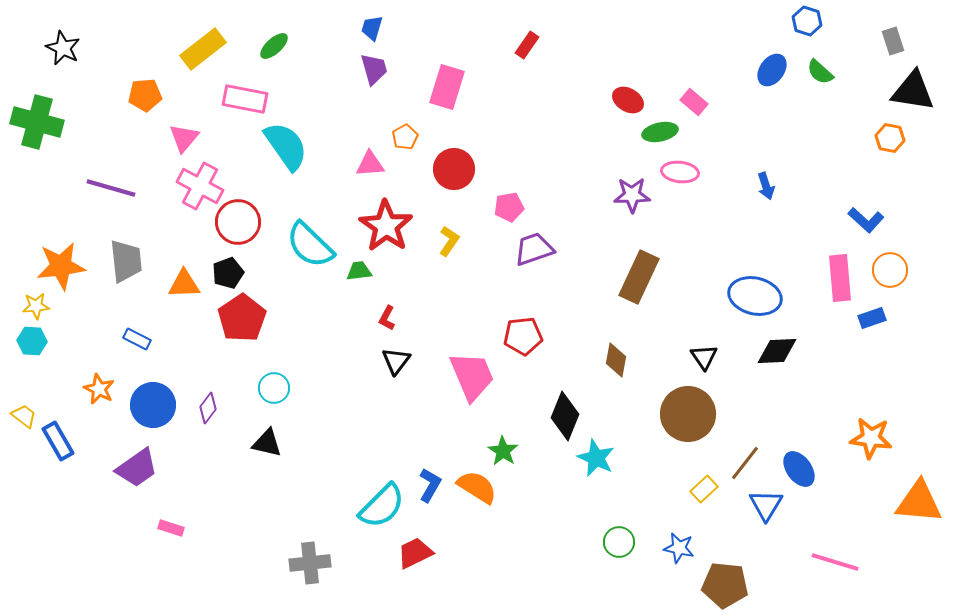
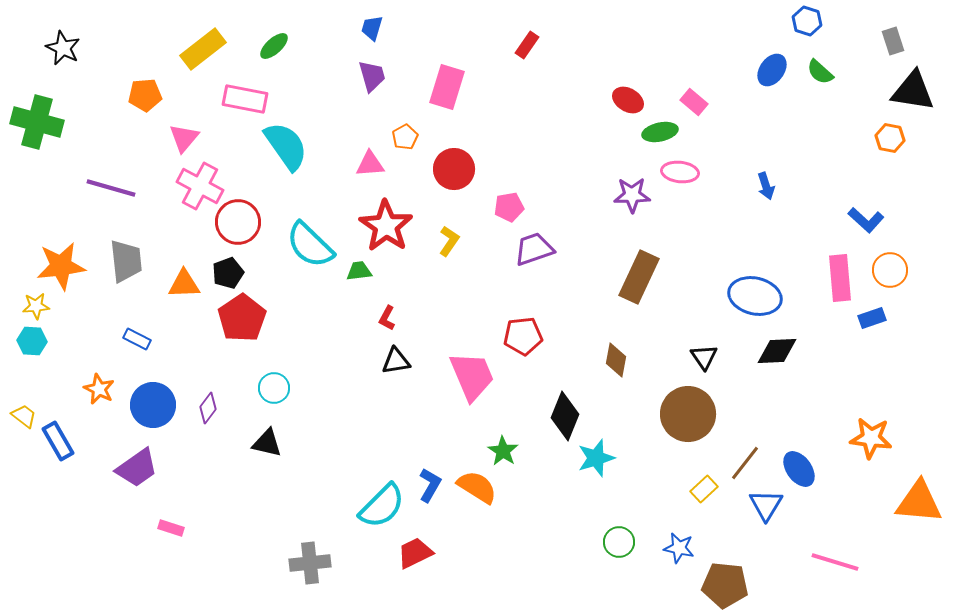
purple trapezoid at (374, 69): moved 2 px left, 7 px down
black triangle at (396, 361): rotated 44 degrees clockwise
cyan star at (596, 458): rotated 30 degrees clockwise
